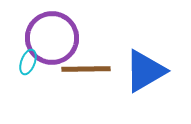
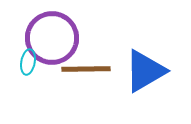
cyan ellipse: rotated 10 degrees counterclockwise
